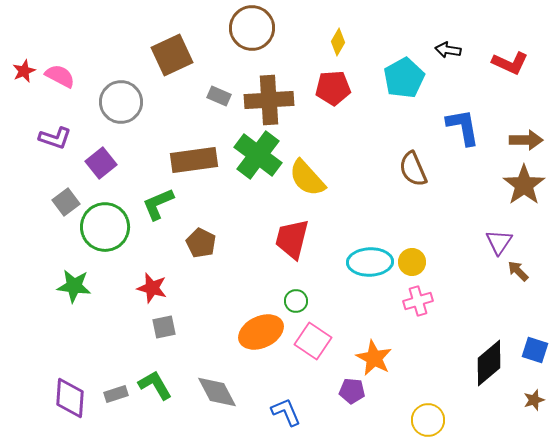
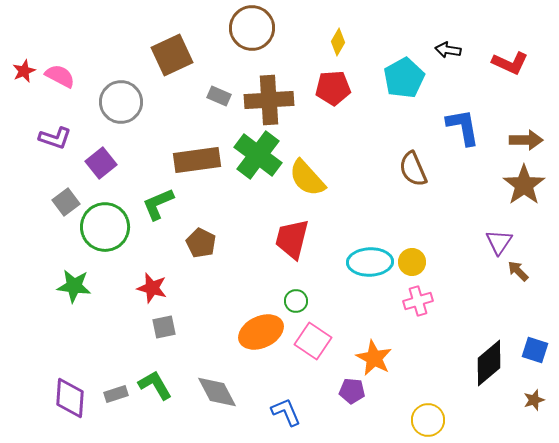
brown rectangle at (194, 160): moved 3 px right
